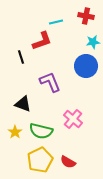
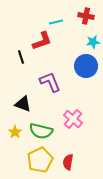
red semicircle: rotated 70 degrees clockwise
